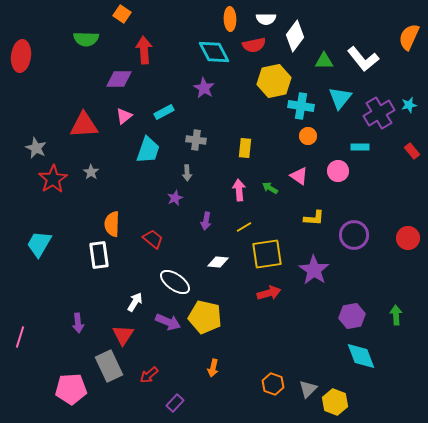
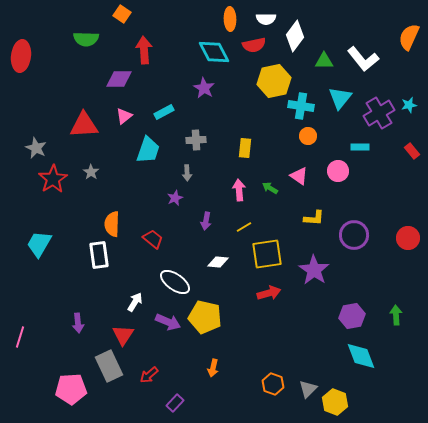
gray cross at (196, 140): rotated 12 degrees counterclockwise
